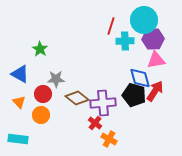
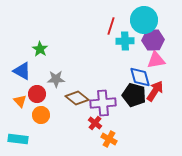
purple hexagon: moved 1 px down
blue triangle: moved 2 px right, 3 px up
blue diamond: moved 1 px up
red circle: moved 6 px left
orange triangle: moved 1 px right, 1 px up
